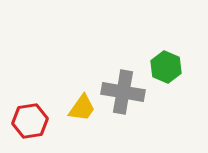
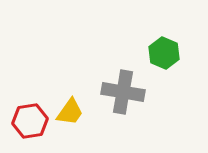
green hexagon: moved 2 px left, 14 px up
yellow trapezoid: moved 12 px left, 4 px down
